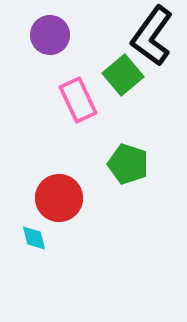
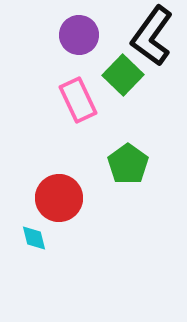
purple circle: moved 29 px right
green square: rotated 6 degrees counterclockwise
green pentagon: rotated 18 degrees clockwise
